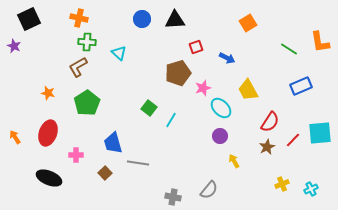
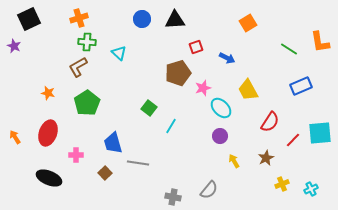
orange cross: rotated 30 degrees counterclockwise
cyan line: moved 6 px down
brown star: moved 1 px left, 11 px down
